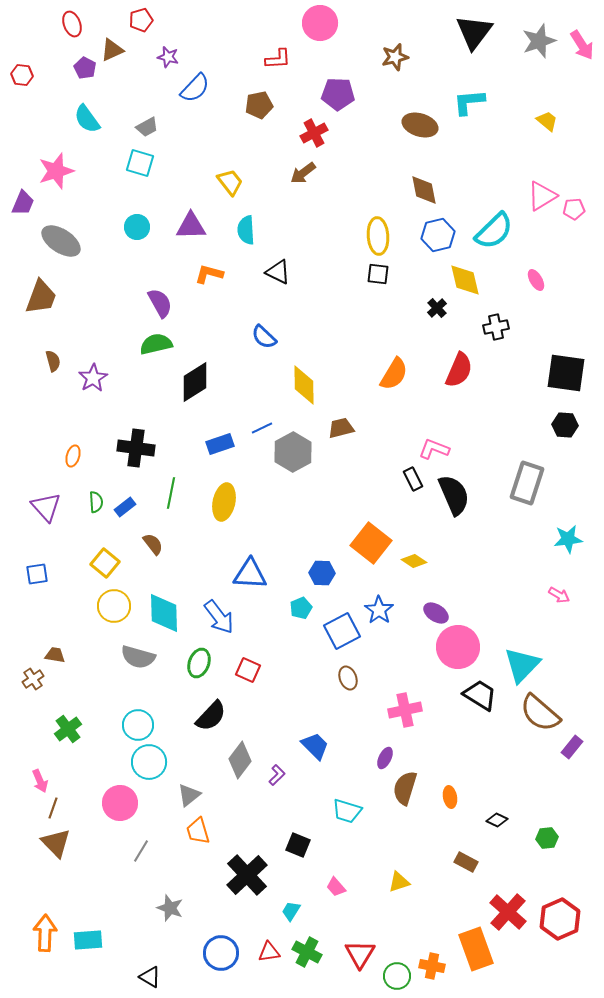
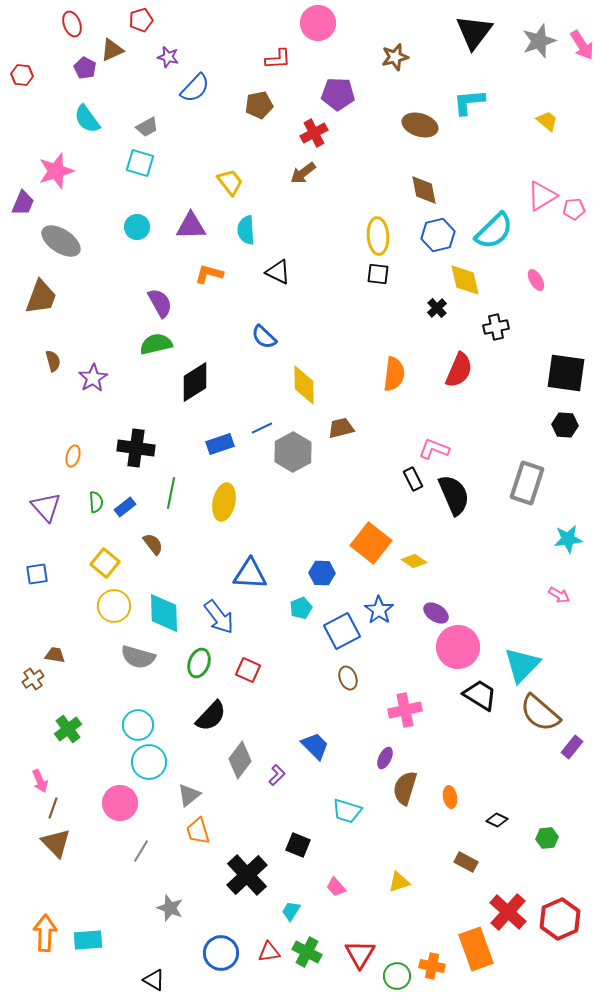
pink circle at (320, 23): moved 2 px left
orange semicircle at (394, 374): rotated 24 degrees counterclockwise
black triangle at (150, 977): moved 4 px right, 3 px down
